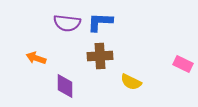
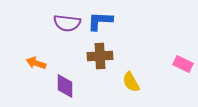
blue L-shape: moved 1 px up
orange arrow: moved 5 px down
yellow semicircle: rotated 35 degrees clockwise
